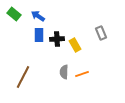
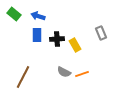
blue arrow: rotated 16 degrees counterclockwise
blue rectangle: moved 2 px left
gray semicircle: rotated 64 degrees counterclockwise
